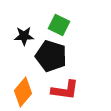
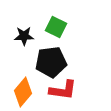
green square: moved 3 px left, 2 px down
black pentagon: moved 6 px down; rotated 24 degrees counterclockwise
red L-shape: moved 2 px left
